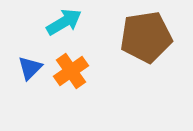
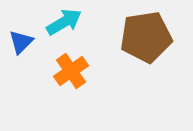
blue triangle: moved 9 px left, 26 px up
